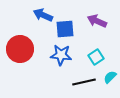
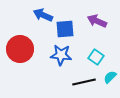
cyan square: rotated 21 degrees counterclockwise
